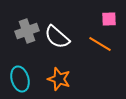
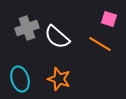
pink square: rotated 21 degrees clockwise
gray cross: moved 3 px up
